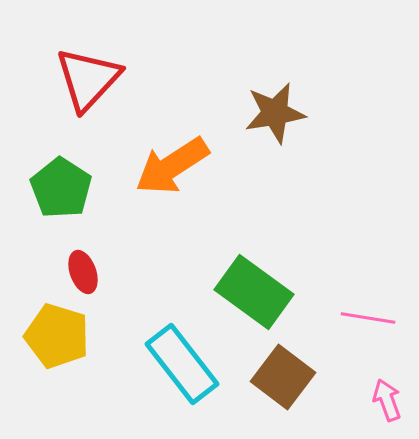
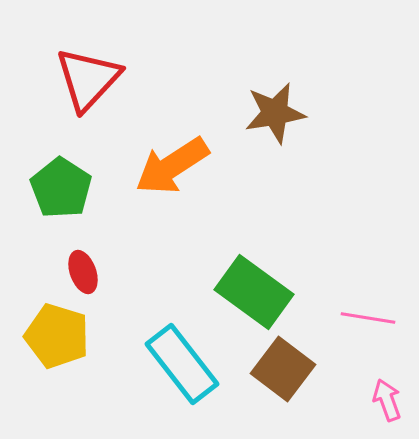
brown square: moved 8 px up
